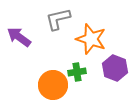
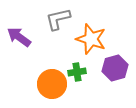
purple hexagon: rotated 25 degrees clockwise
orange circle: moved 1 px left, 1 px up
